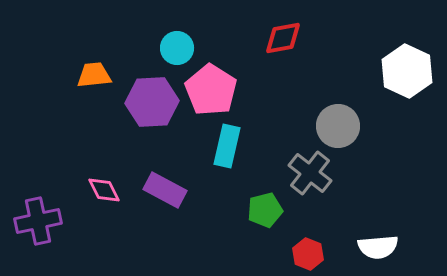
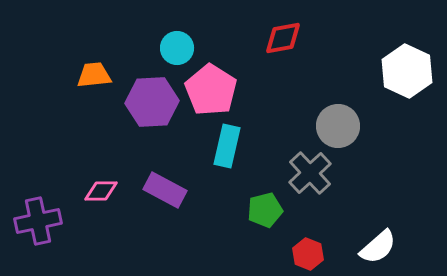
gray cross: rotated 9 degrees clockwise
pink diamond: moved 3 px left, 1 px down; rotated 64 degrees counterclockwise
white semicircle: rotated 36 degrees counterclockwise
